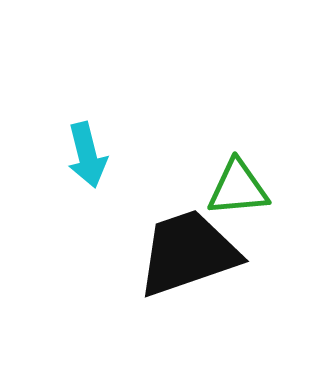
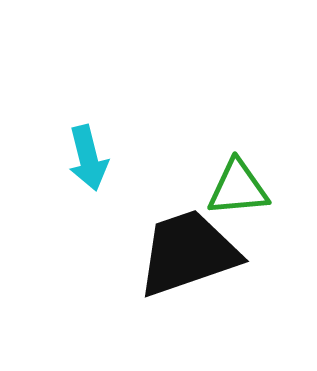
cyan arrow: moved 1 px right, 3 px down
